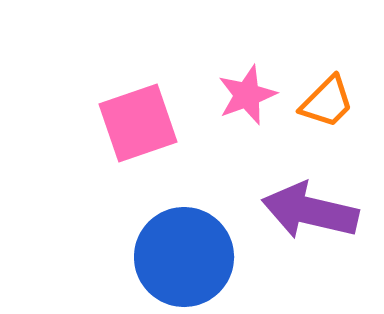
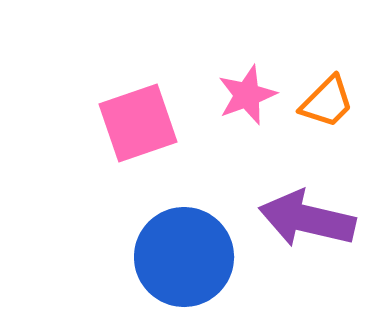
purple arrow: moved 3 px left, 8 px down
